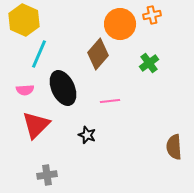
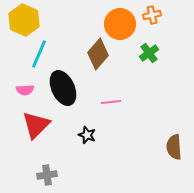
green cross: moved 10 px up
pink line: moved 1 px right, 1 px down
